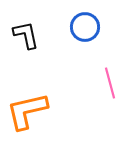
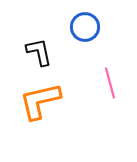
black L-shape: moved 13 px right, 17 px down
orange L-shape: moved 13 px right, 10 px up
